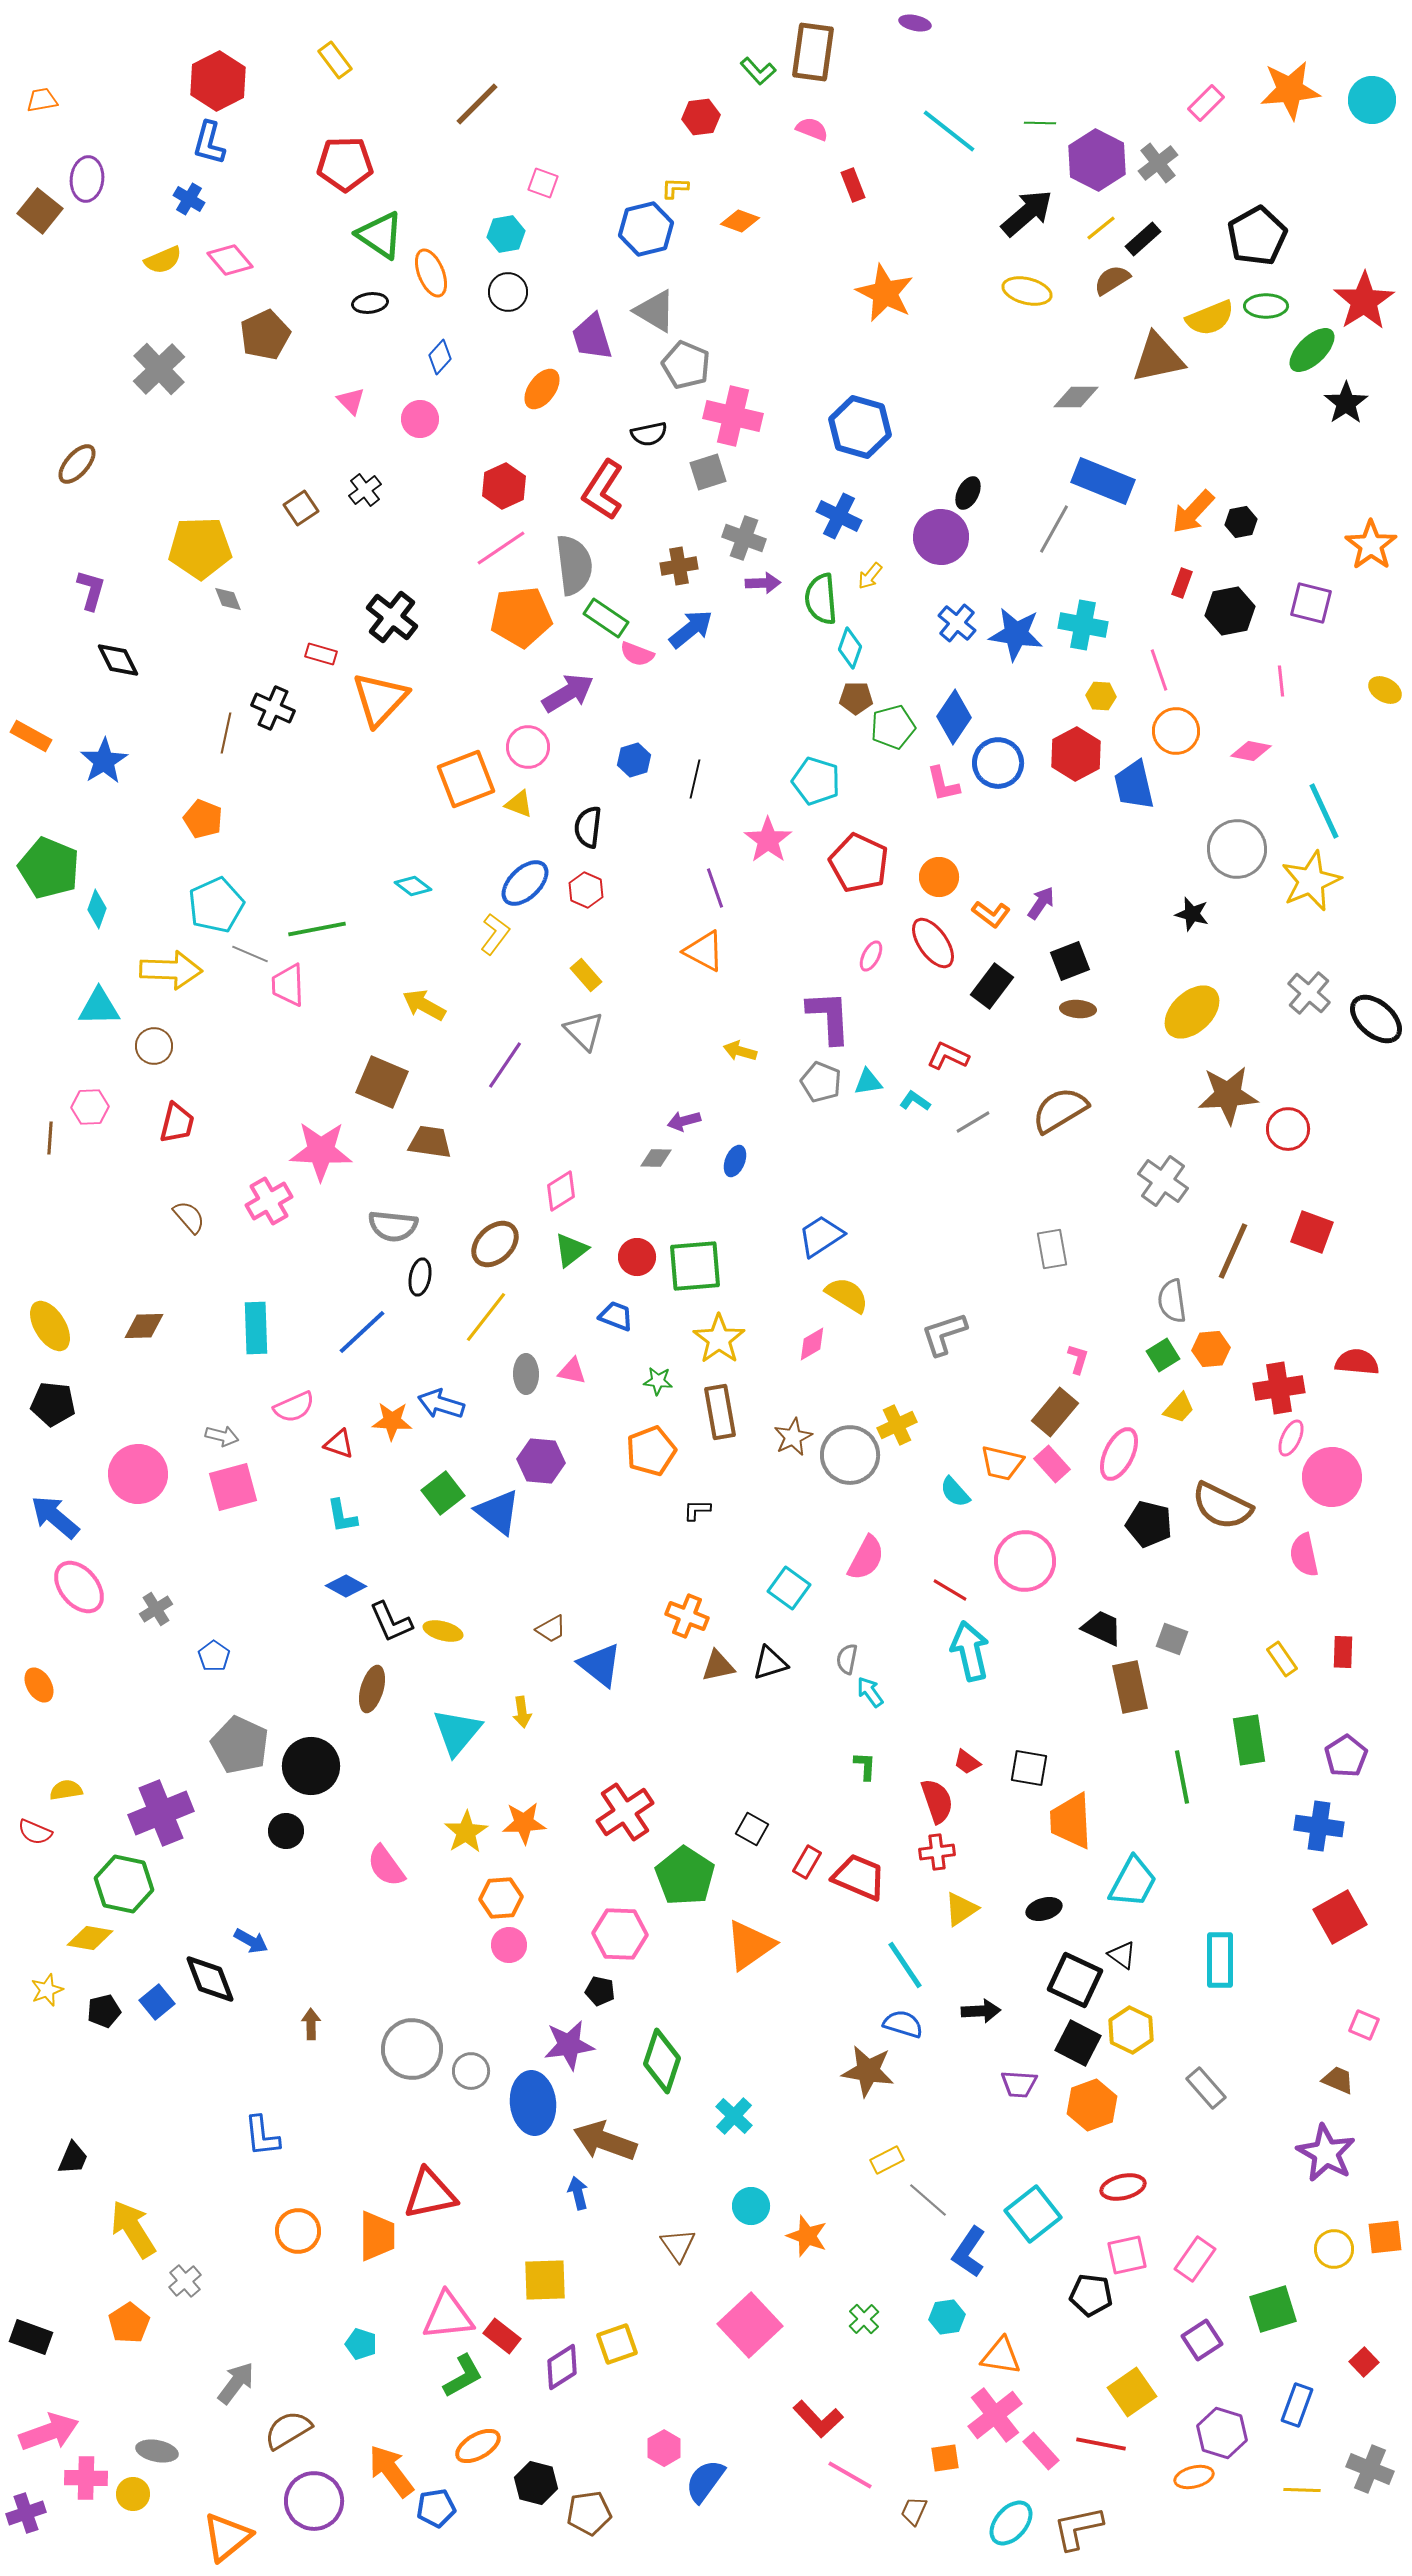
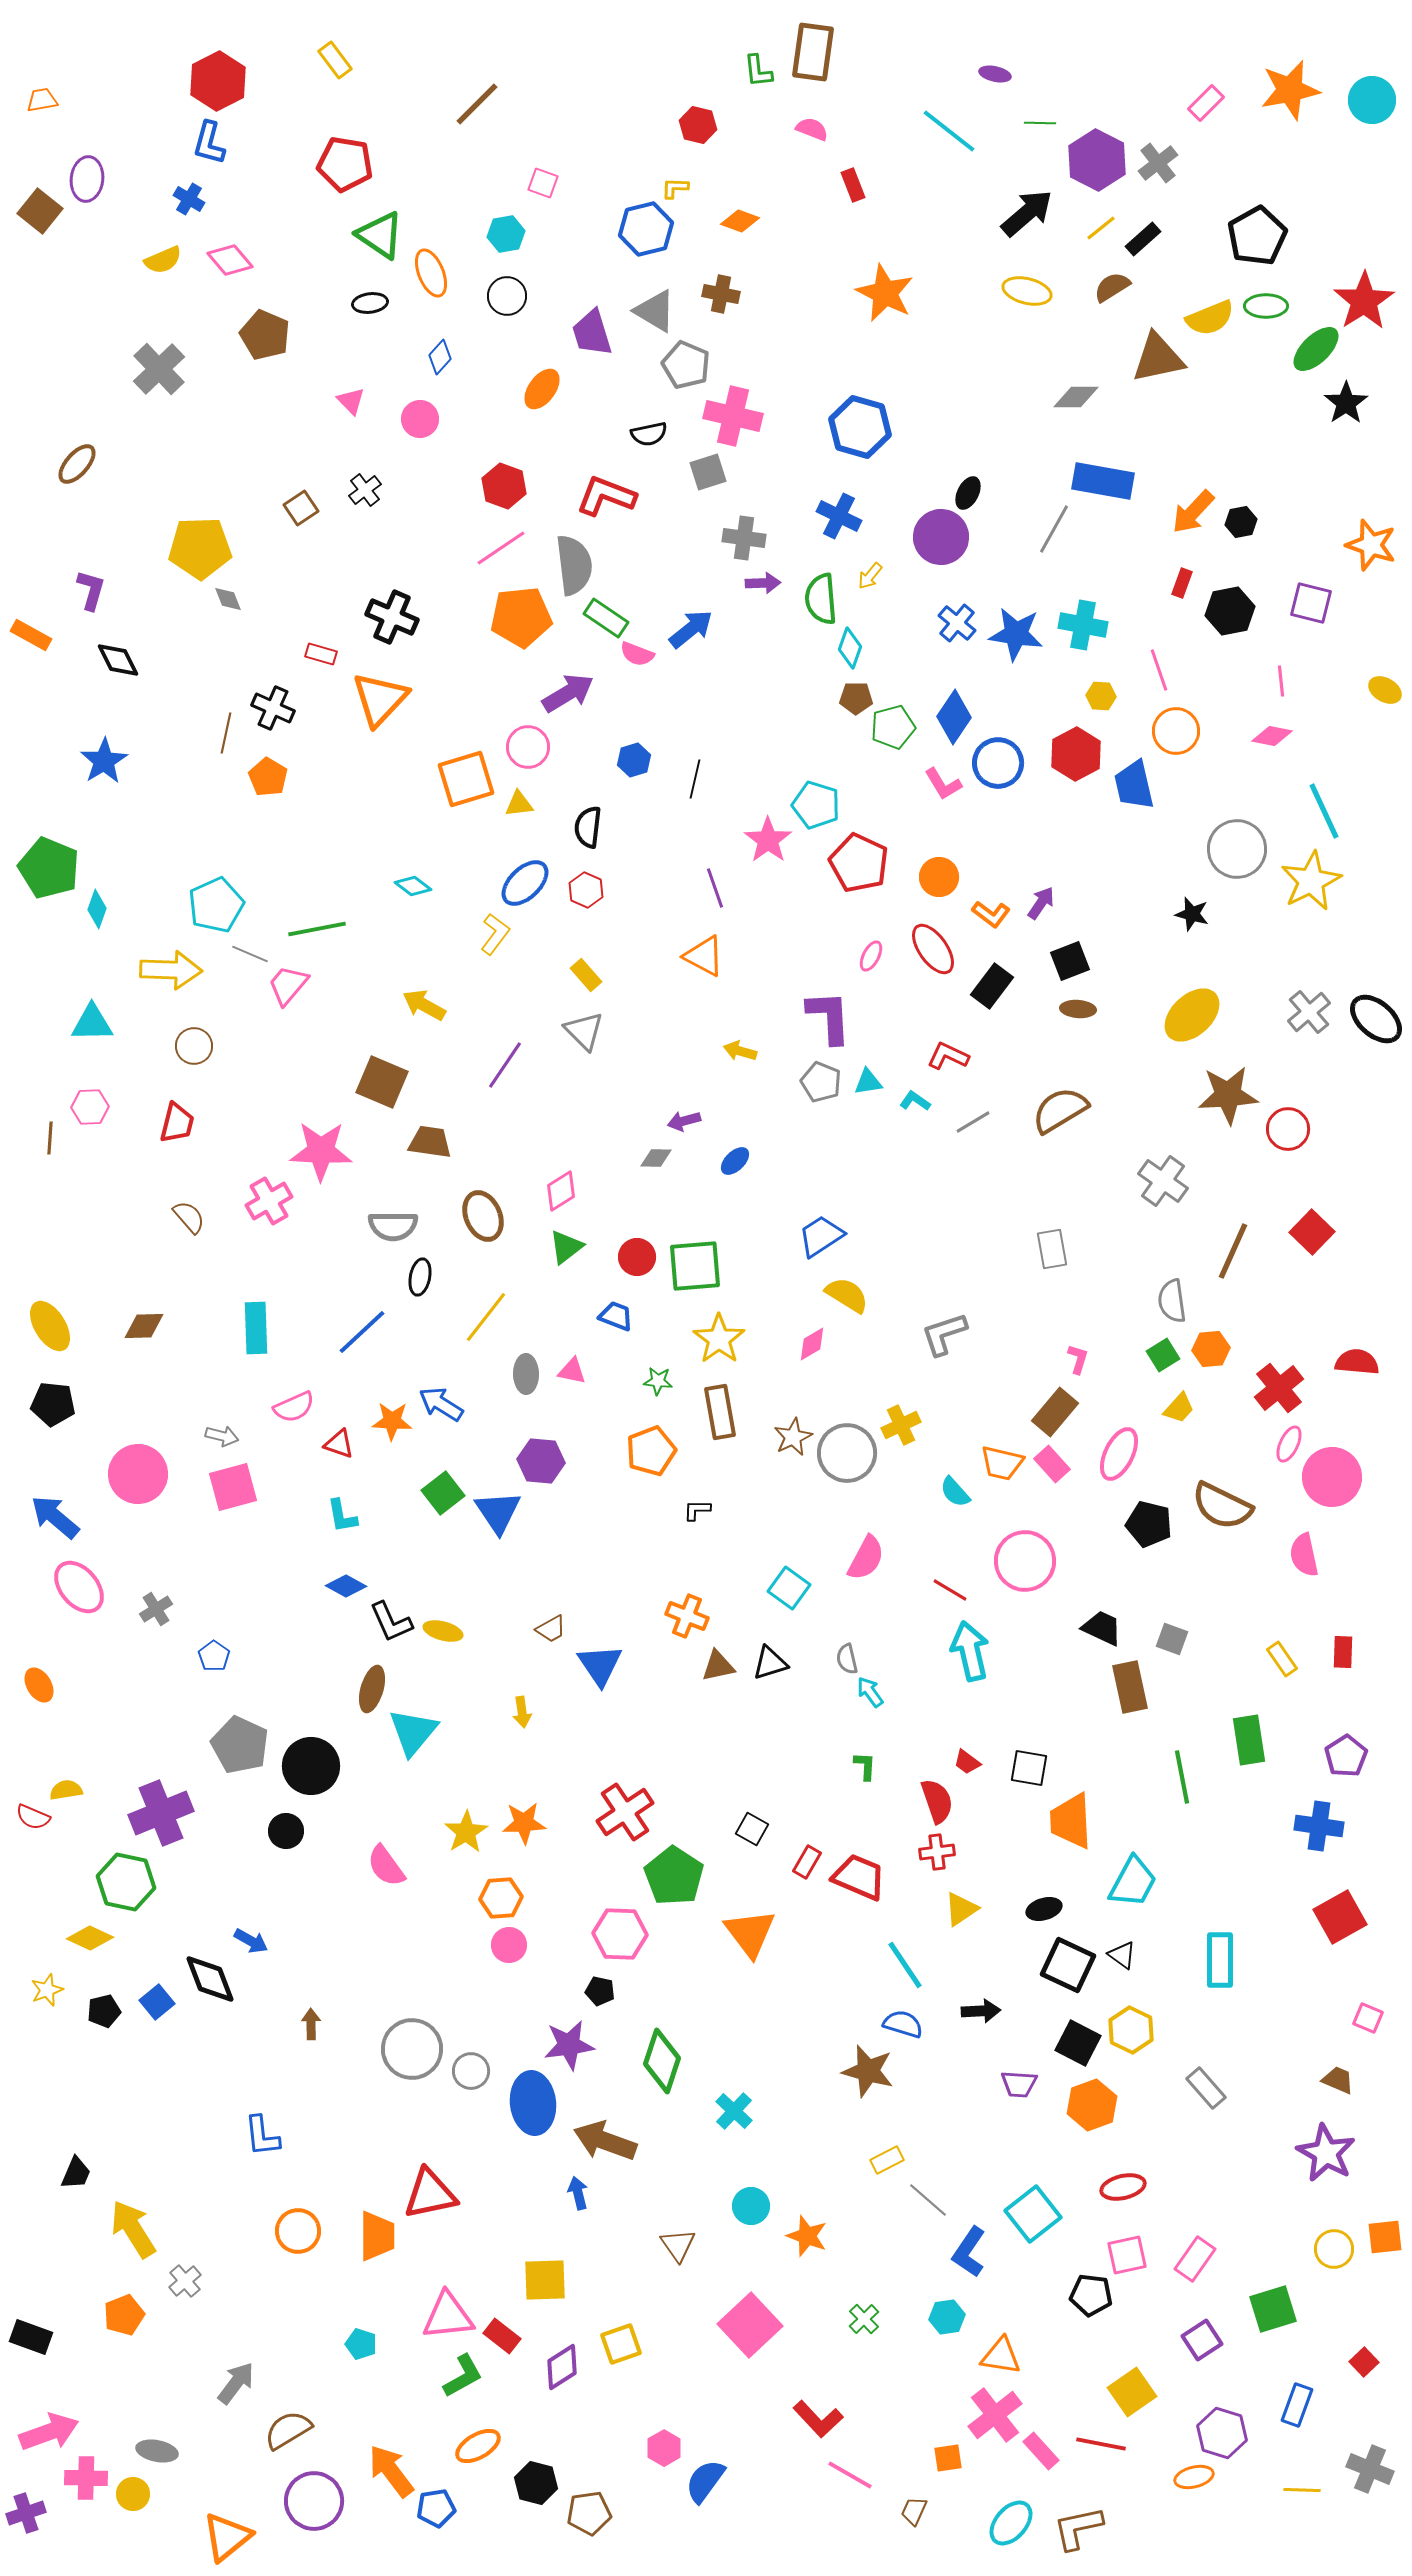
purple ellipse at (915, 23): moved 80 px right, 51 px down
green L-shape at (758, 71): rotated 36 degrees clockwise
orange star at (1290, 90): rotated 6 degrees counterclockwise
red hexagon at (701, 117): moved 3 px left, 8 px down; rotated 21 degrees clockwise
red pentagon at (345, 164): rotated 10 degrees clockwise
brown semicircle at (1112, 280): moved 7 px down
black circle at (508, 292): moved 1 px left, 4 px down
brown pentagon at (265, 335): rotated 24 degrees counterclockwise
purple trapezoid at (592, 337): moved 4 px up
green ellipse at (1312, 350): moved 4 px right, 1 px up
blue rectangle at (1103, 481): rotated 12 degrees counterclockwise
red hexagon at (504, 486): rotated 15 degrees counterclockwise
red L-shape at (603, 490): moved 3 px right, 6 px down; rotated 78 degrees clockwise
gray cross at (744, 538): rotated 12 degrees counterclockwise
orange star at (1371, 545): rotated 18 degrees counterclockwise
brown cross at (679, 566): moved 42 px right, 272 px up; rotated 21 degrees clockwise
black cross at (392, 617): rotated 15 degrees counterclockwise
orange rectangle at (31, 736): moved 101 px up
pink diamond at (1251, 751): moved 21 px right, 15 px up
orange square at (466, 779): rotated 4 degrees clockwise
cyan pentagon at (816, 781): moved 24 px down
pink L-shape at (943, 784): rotated 18 degrees counterclockwise
yellow triangle at (519, 804): rotated 28 degrees counterclockwise
orange pentagon at (203, 819): moved 65 px right, 42 px up; rotated 9 degrees clockwise
yellow star at (1311, 881): rotated 4 degrees counterclockwise
red ellipse at (933, 943): moved 6 px down
orange triangle at (704, 951): moved 5 px down
pink trapezoid at (288, 985): rotated 42 degrees clockwise
gray cross at (1309, 993): moved 19 px down; rotated 9 degrees clockwise
cyan triangle at (99, 1007): moved 7 px left, 16 px down
yellow ellipse at (1192, 1012): moved 3 px down
brown circle at (154, 1046): moved 40 px right
blue ellipse at (735, 1161): rotated 24 degrees clockwise
gray semicircle at (393, 1226): rotated 6 degrees counterclockwise
red square at (1312, 1232): rotated 24 degrees clockwise
brown ellipse at (495, 1244): moved 12 px left, 28 px up; rotated 69 degrees counterclockwise
green triangle at (571, 1250): moved 5 px left, 3 px up
red cross at (1279, 1388): rotated 30 degrees counterclockwise
blue arrow at (441, 1404): rotated 15 degrees clockwise
yellow cross at (897, 1425): moved 4 px right
pink ellipse at (1291, 1438): moved 2 px left, 6 px down
gray circle at (850, 1455): moved 3 px left, 2 px up
blue triangle at (498, 1512): rotated 18 degrees clockwise
gray semicircle at (847, 1659): rotated 24 degrees counterclockwise
blue triangle at (600, 1665): rotated 18 degrees clockwise
cyan triangle at (457, 1732): moved 44 px left
red semicircle at (35, 1832): moved 2 px left, 15 px up
green pentagon at (685, 1876): moved 11 px left
green hexagon at (124, 1884): moved 2 px right, 2 px up
yellow diamond at (90, 1938): rotated 15 degrees clockwise
orange triangle at (750, 1945): moved 12 px up; rotated 32 degrees counterclockwise
black square at (1075, 1980): moved 7 px left, 15 px up
pink square at (1364, 2025): moved 4 px right, 7 px up
brown star at (868, 2071): rotated 6 degrees clockwise
cyan cross at (734, 2116): moved 5 px up
black trapezoid at (73, 2158): moved 3 px right, 15 px down
orange pentagon at (129, 2323): moved 5 px left, 8 px up; rotated 12 degrees clockwise
yellow square at (617, 2344): moved 4 px right
orange square at (945, 2458): moved 3 px right
